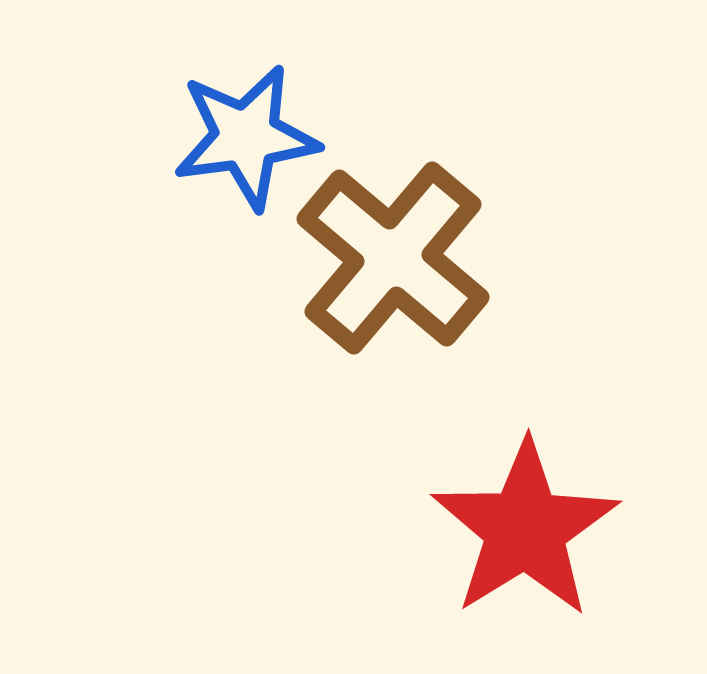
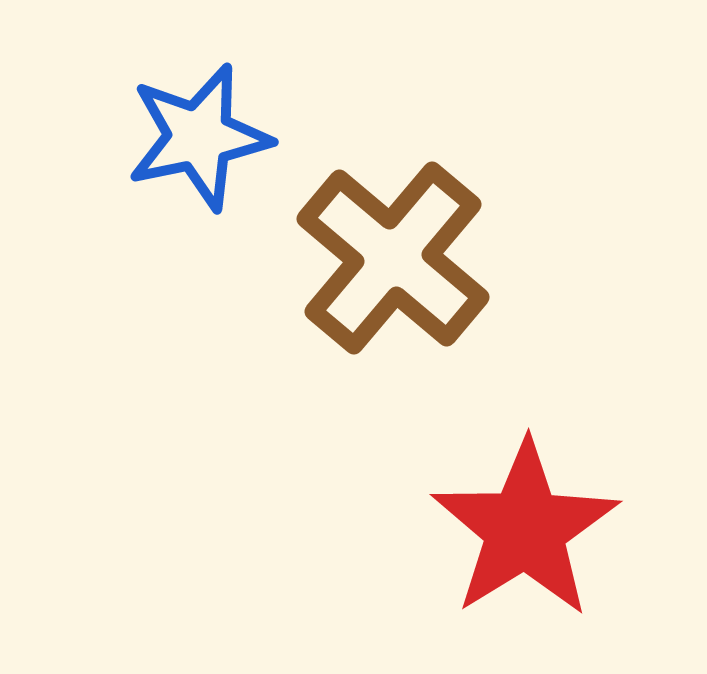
blue star: moved 47 px left; rotated 4 degrees counterclockwise
